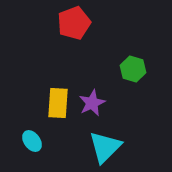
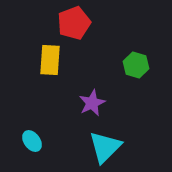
green hexagon: moved 3 px right, 4 px up
yellow rectangle: moved 8 px left, 43 px up
